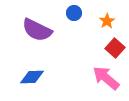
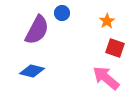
blue circle: moved 12 px left
purple semicircle: rotated 88 degrees counterclockwise
red square: rotated 24 degrees counterclockwise
blue diamond: moved 6 px up; rotated 15 degrees clockwise
